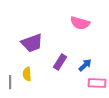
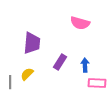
purple trapezoid: rotated 65 degrees counterclockwise
blue arrow: rotated 48 degrees counterclockwise
yellow semicircle: rotated 48 degrees clockwise
